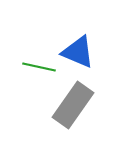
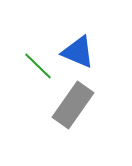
green line: moved 1 px left, 1 px up; rotated 32 degrees clockwise
